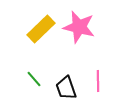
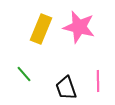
yellow rectangle: rotated 24 degrees counterclockwise
green line: moved 10 px left, 5 px up
